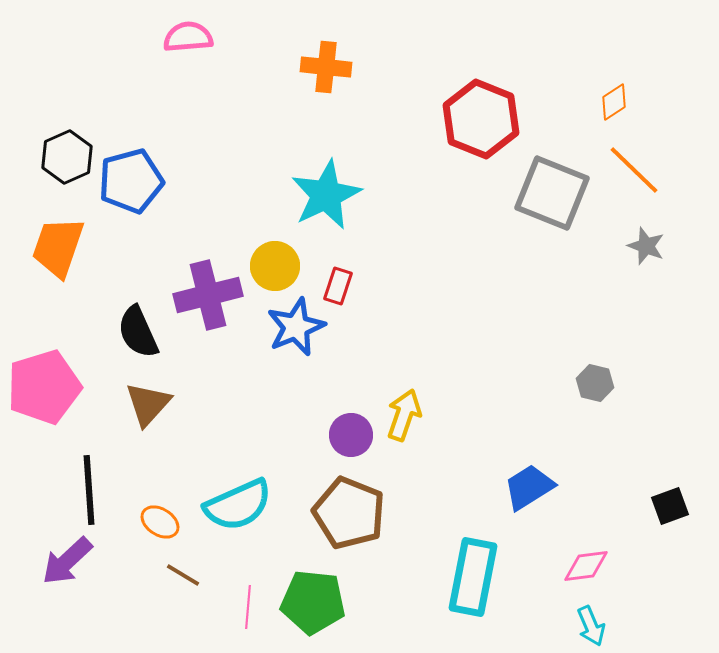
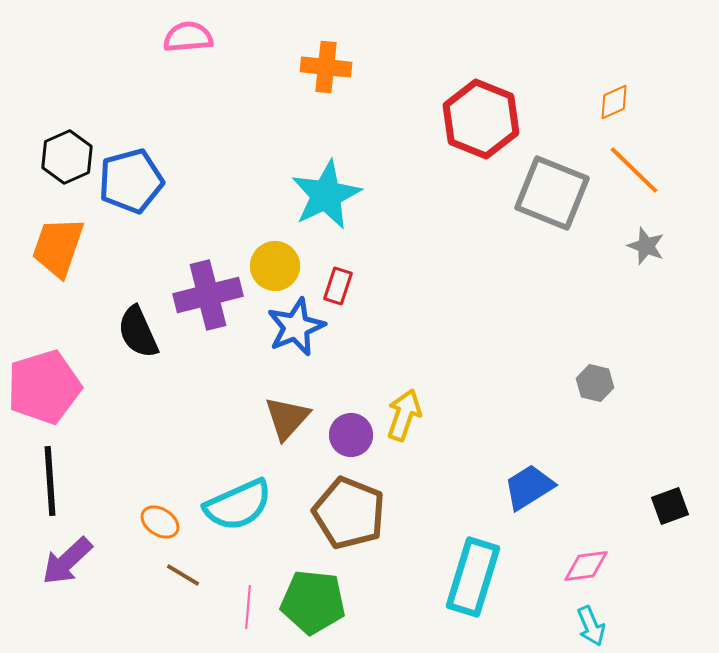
orange diamond: rotated 9 degrees clockwise
brown triangle: moved 139 px right, 14 px down
black line: moved 39 px left, 9 px up
cyan rectangle: rotated 6 degrees clockwise
